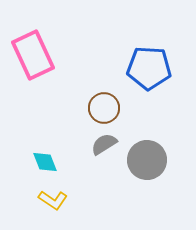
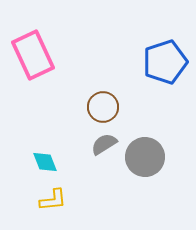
blue pentagon: moved 16 px right, 6 px up; rotated 21 degrees counterclockwise
brown circle: moved 1 px left, 1 px up
gray circle: moved 2 px left, 3 px up
yellow L-shape: rotated 40 degrees counterclockwise
